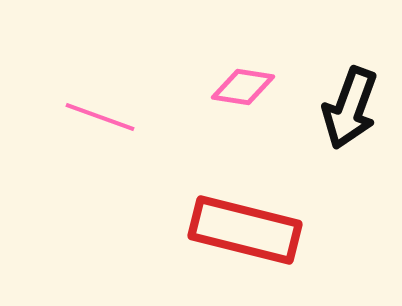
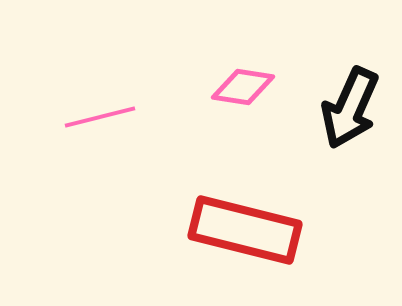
black arrow: rotated 4 degrees clockwise
pink line: rotated 34 degrees counterclockwise
